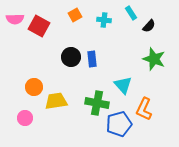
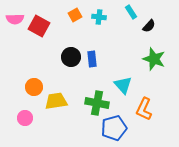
cyan rectangle: moved 1 px up
cyan cross: moved 5 px left, 3 px up
blue pentagon: moved 5 px left, 4 px down
